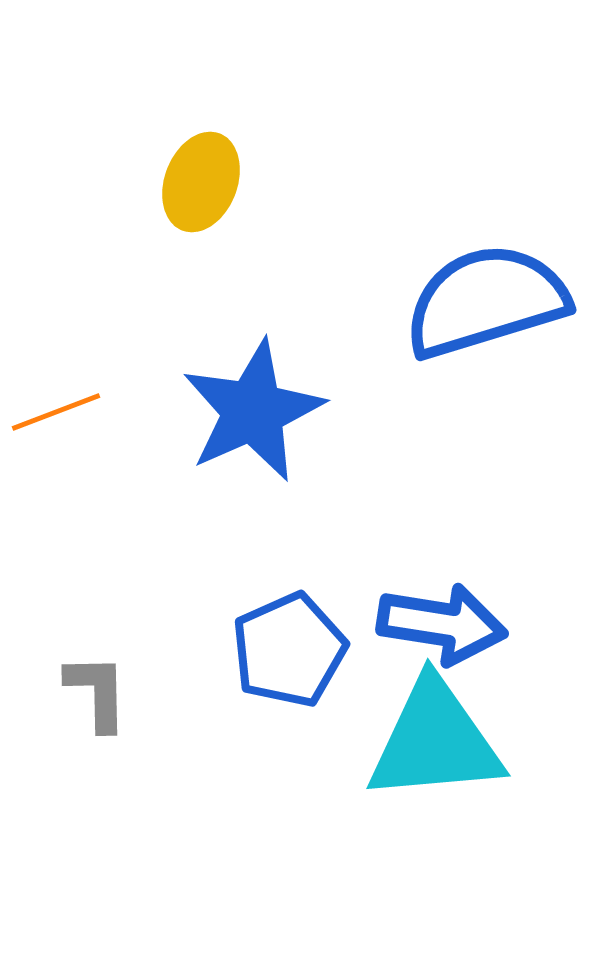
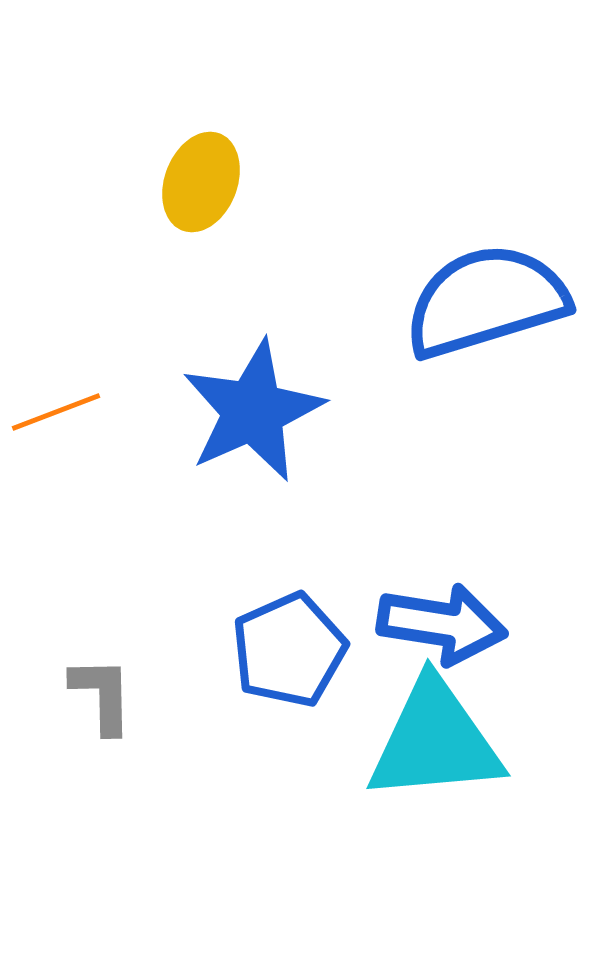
gray L-shape: moved 5 px right, 3 px down
